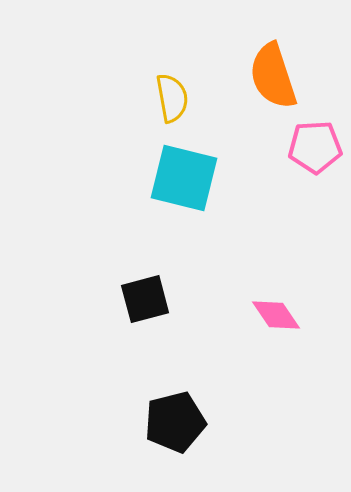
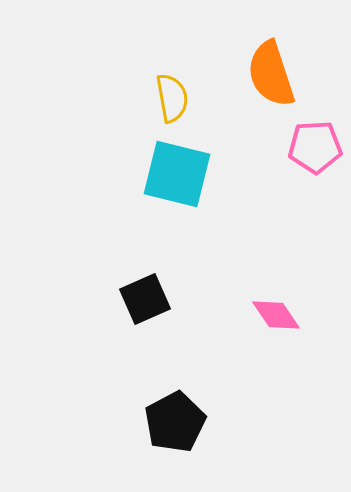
orange semicircle: moved 2 px left, 2 px up
cyan square: moved 7 px left, 4 px up
black square: rotated 9 degrees counterclockwise
black pentagon: rotated 14 degrees counterclockwise
